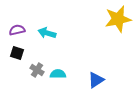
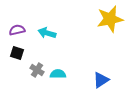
yellow star: moved 8 px left
blue triangle: moved 5 px right
